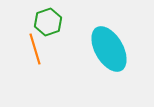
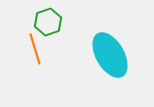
cyan ellipse: moved 1 px right, 6 px down
